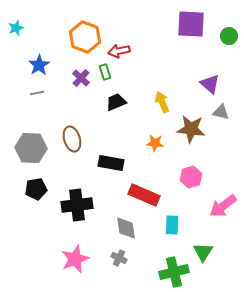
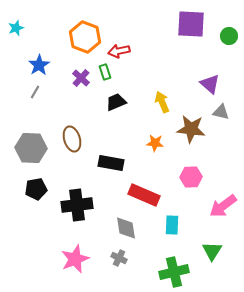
gray line: moved 2 px left, 1 px up; rotated 48 degrees counterclockwise
pink hexagon: rotated 15 degrees clockwise
green triangle: moved 9 px right, 1 px up
